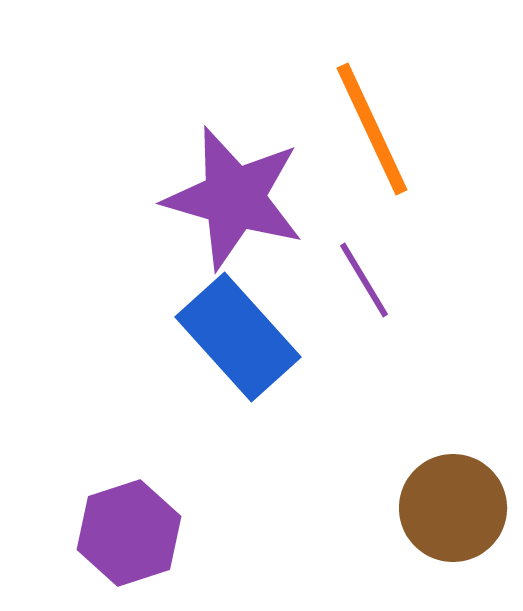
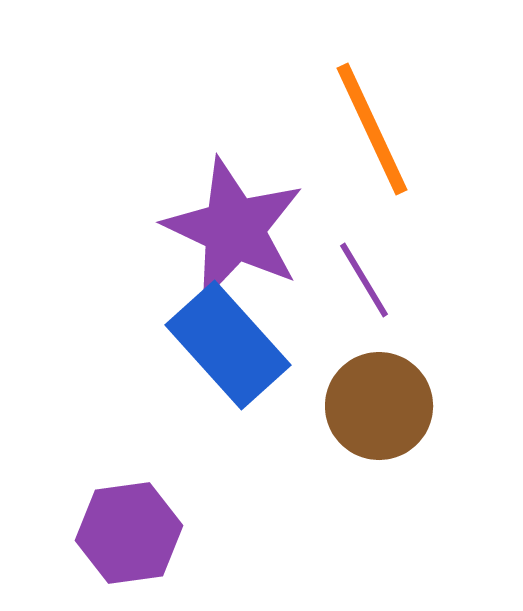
purple star: moved 31 px down; rotated 9 degrees clockwise
blue rectangle: moved 10 px left, 8 px down
brown circle: moved 74 px left, 102 px up
purple hexagon: rotated 10 degrees clockwise
